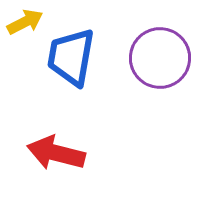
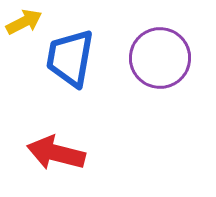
yellow arrow: moved 1 px left
blue trapezoid: moved 1 px left, 1 px down
